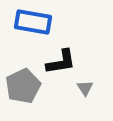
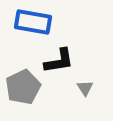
black L-shape: moved 2 px left, 1 px up
gray pentagon: moved 1 px down
